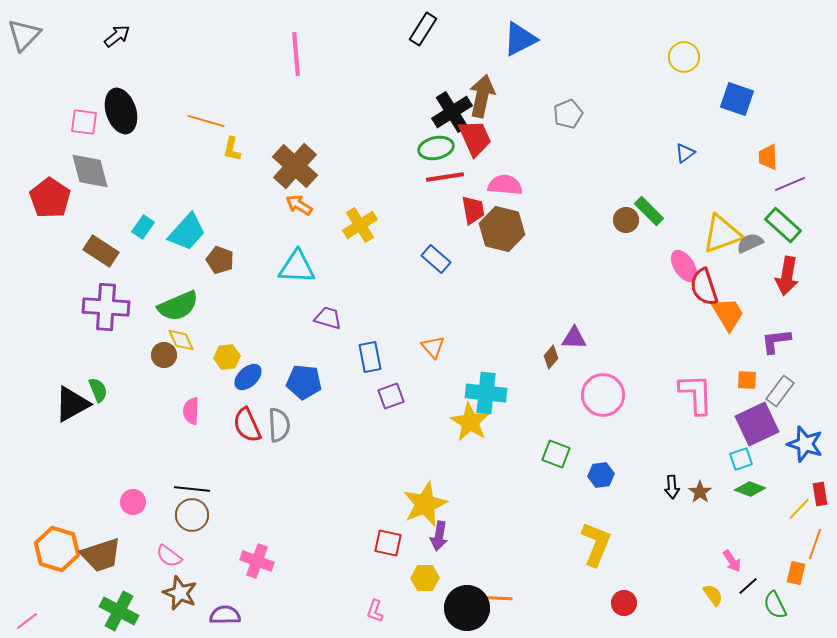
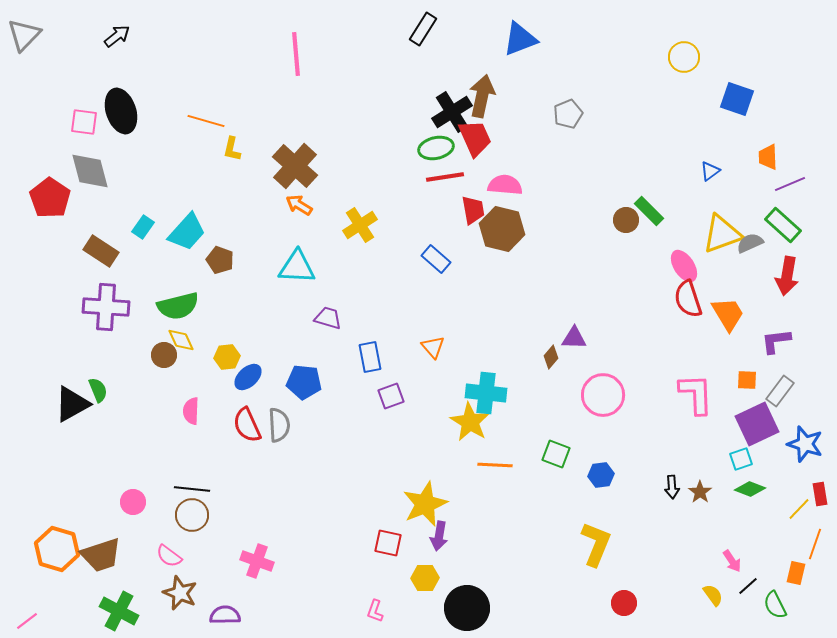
blue triangle at (520, 39): rotated 6 degrees clockwise
blue triangle at (685, 153): moved 25 px right, 18 px down
red semicircle at (704, 287): moved 16 px left, 12 px down
green semicircle at (178, 306): rotated 9 degrees clockwise
orange line at (495, 598): moved 133 px up
